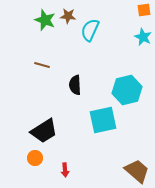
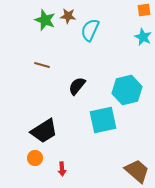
black semicircle: moved 2 px right, 1 px down; rotated 42 degrees clockwise
red arrow: moved 3 px left, 1 px up
